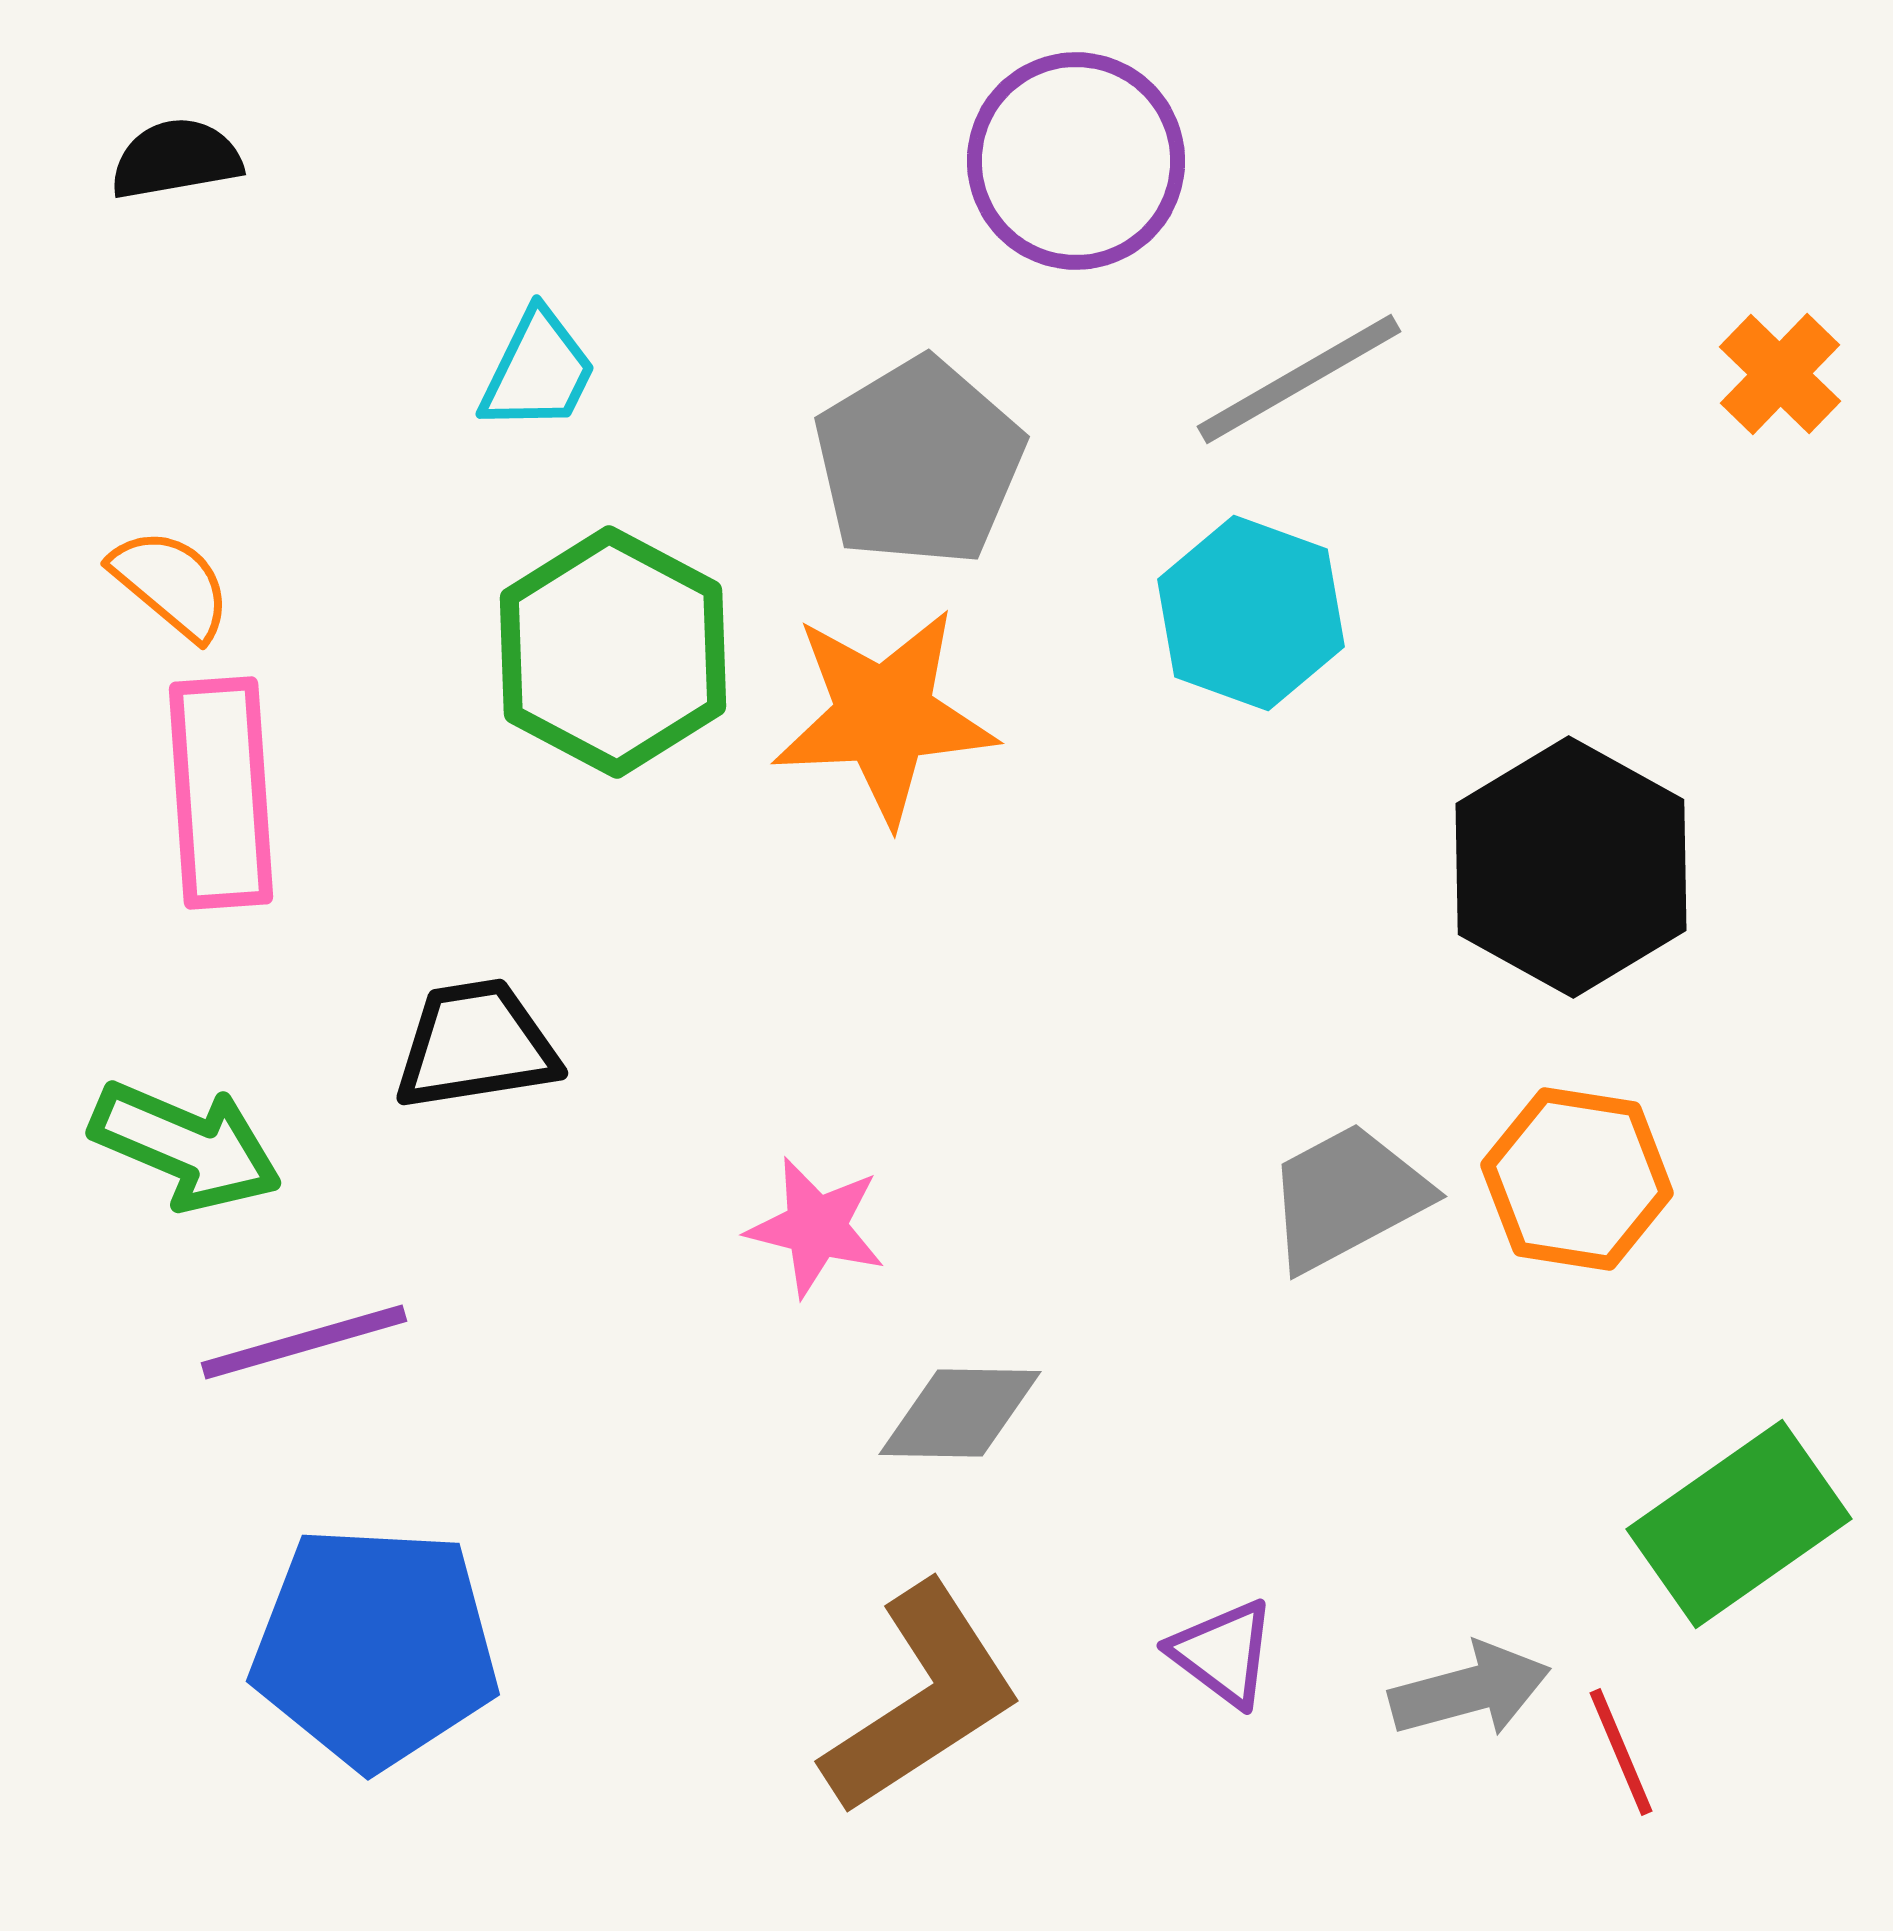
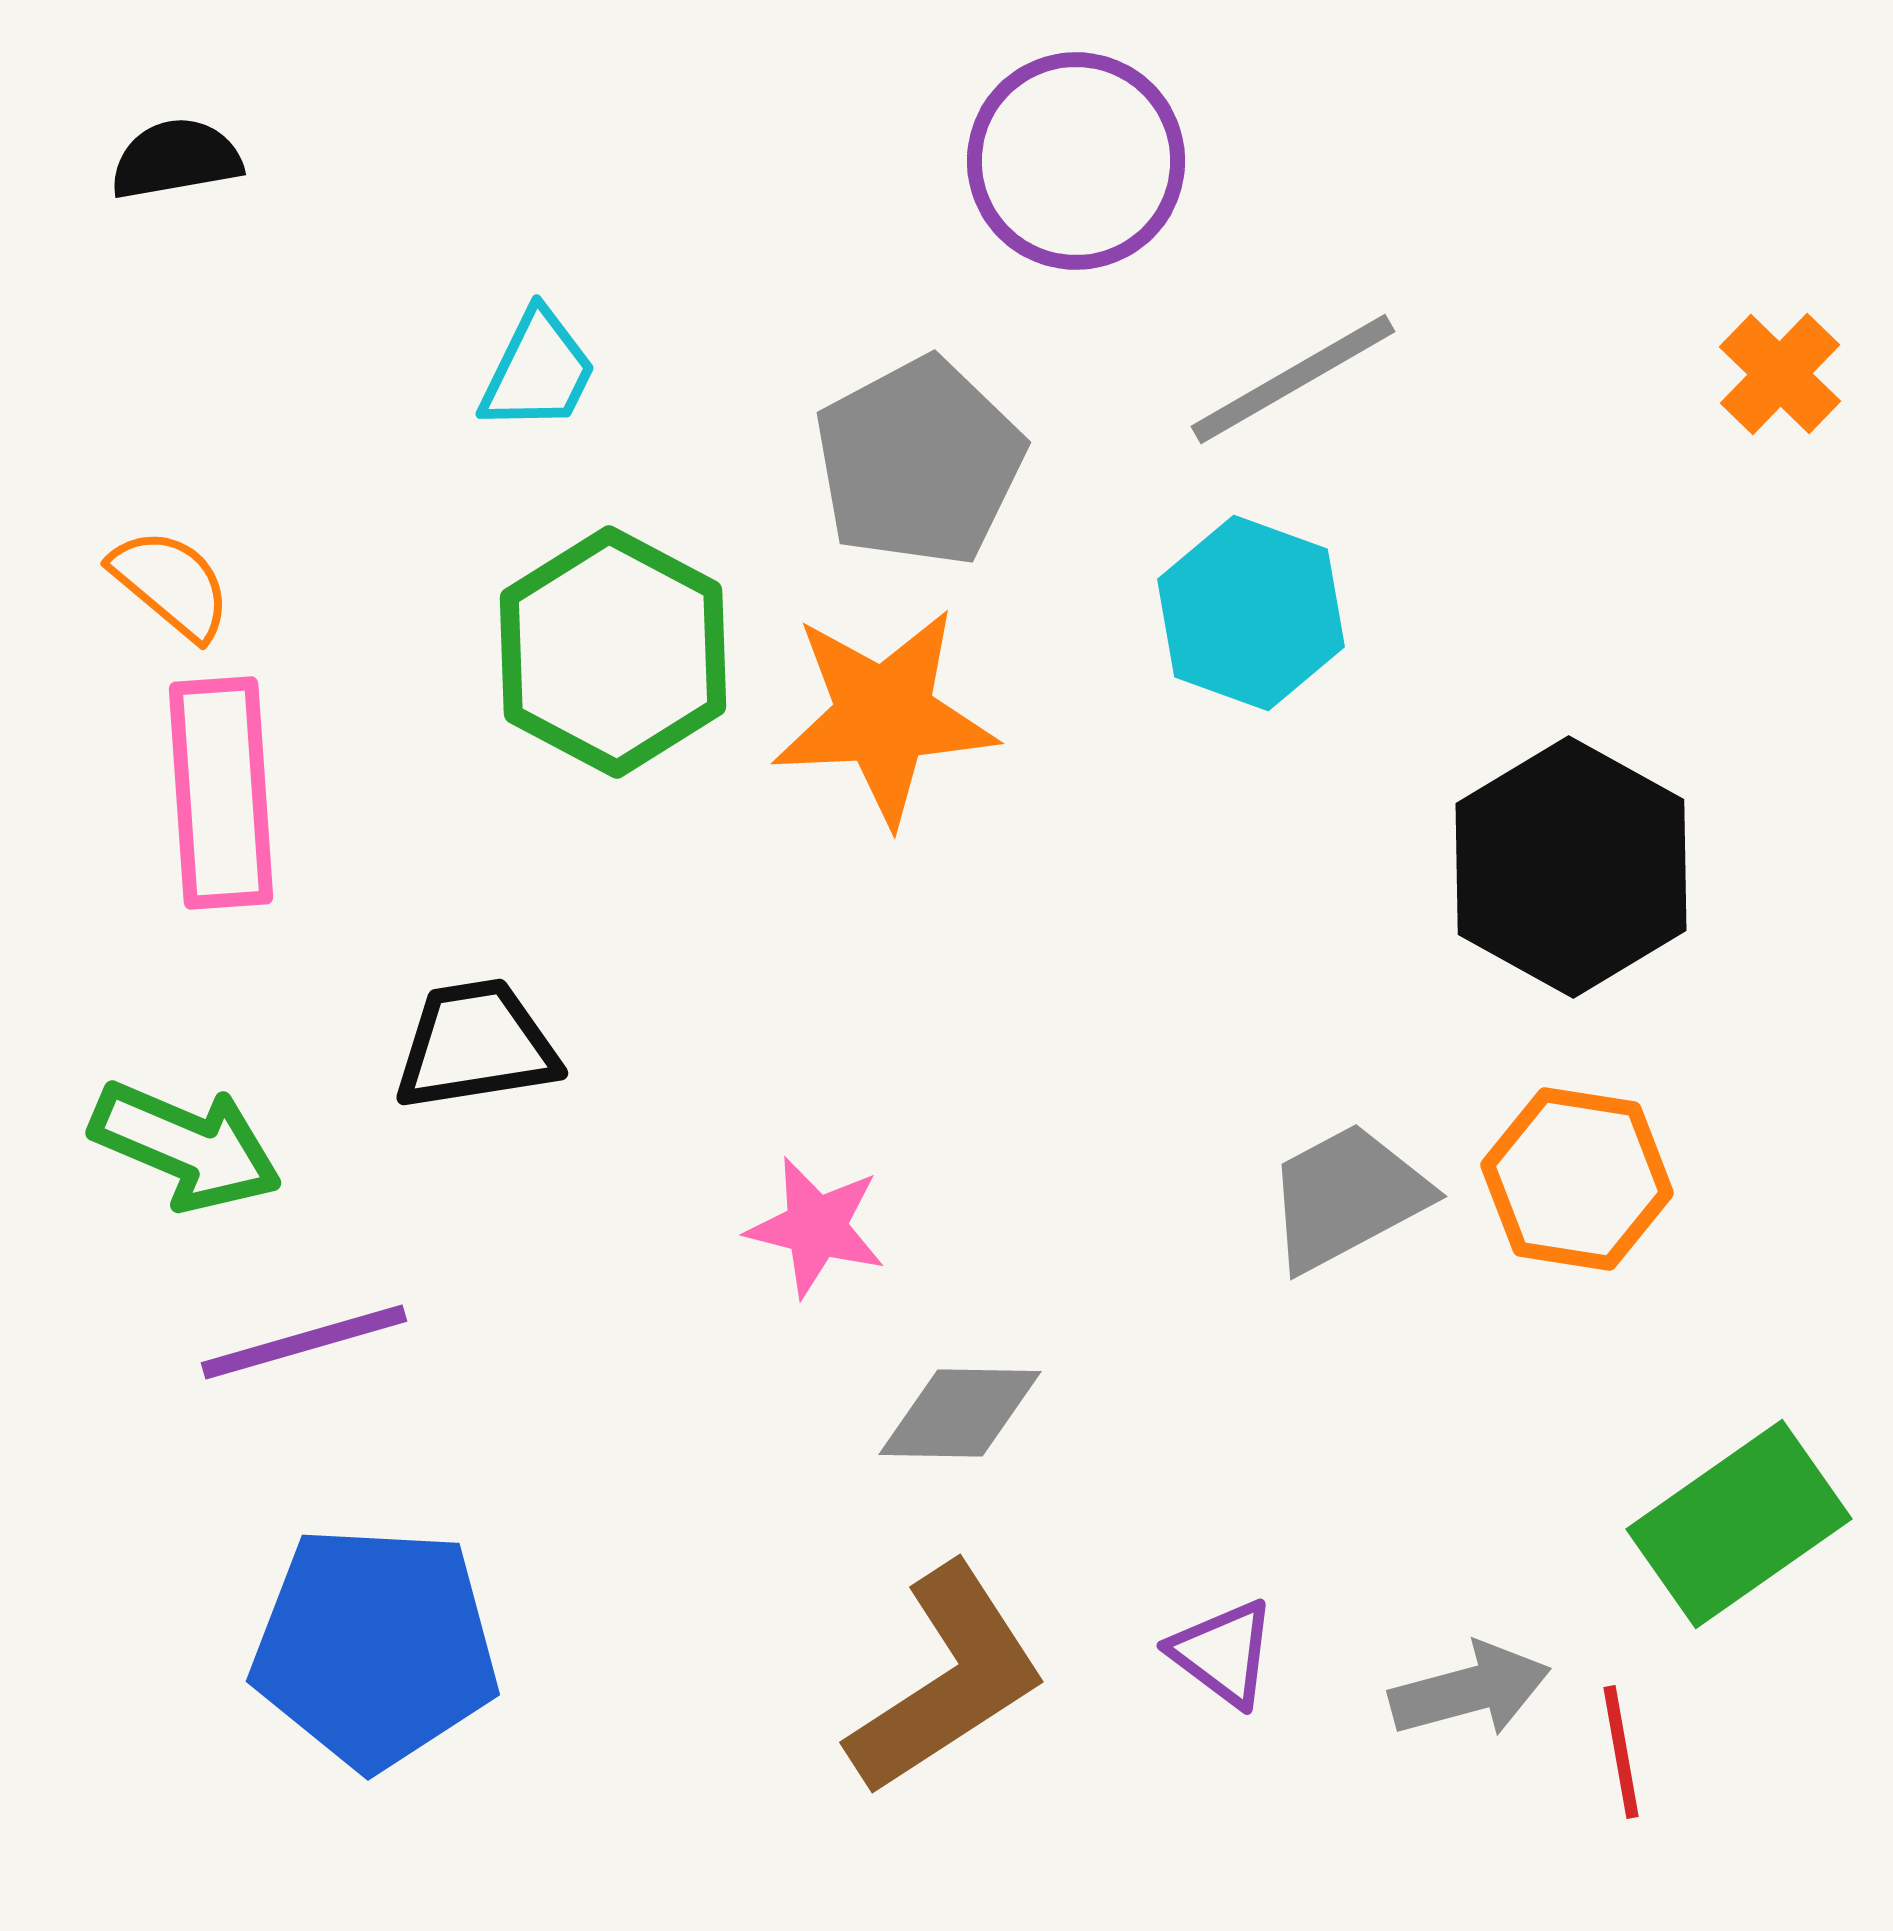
gray line: moved 6 px left
gray pentagon: rotated 3 degrees clockwise
brown L-shape: moved 25 px right, 19 px up
red line: rotated 13 degrees clockwise
